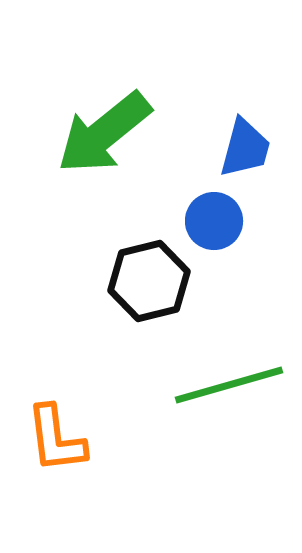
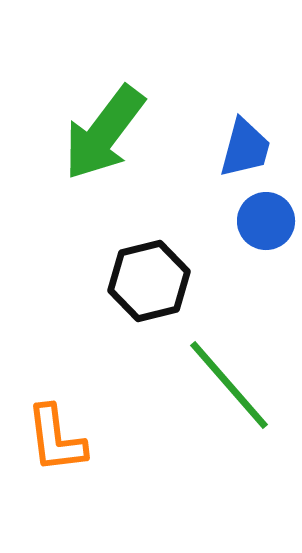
green arrow: rotated 14 degrees counterclockwise
blue circle: moved 52 px right
green line: rotated 65 degrees clockwise
